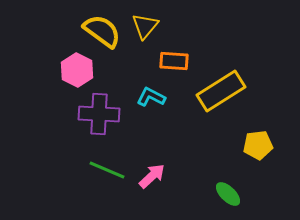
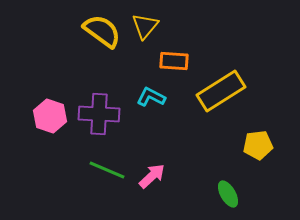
pink hexagon: moved 27 px left, 46 px down; rotated 8 degrees counterclockwise
green ellipse: rotated 16 degrees clockwise
